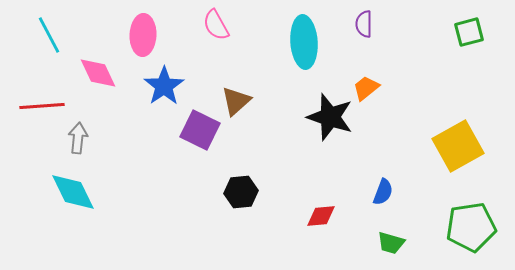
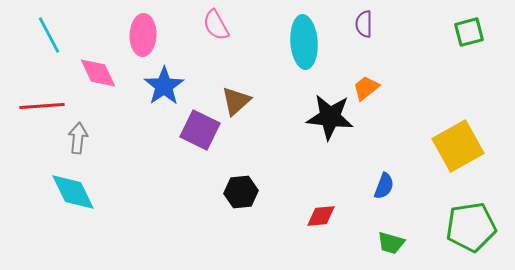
black star: rotated 12 degrees counterclockwise
blue semicircle: moved 1 px right, 6 px up
